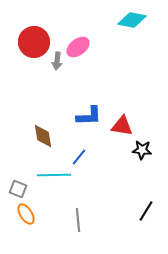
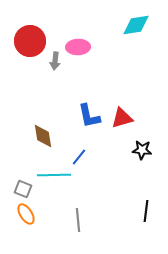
cyan diamond: moved 4 px right, 5 px down; rotated 20 degrees counterclockwise
red circle: moved 4 px left, 1 px up
pink ellipse: rotated 35 degrees clockwise
gray arrow: moved 2 px left
blue L-shape: rotated 80 degrees clockwise
red triangle: moved 8 px up; rotated 25 degrees counterclockwise
gray square: moved 5 px right
black line: rotated 25 degrees counterclockwise
